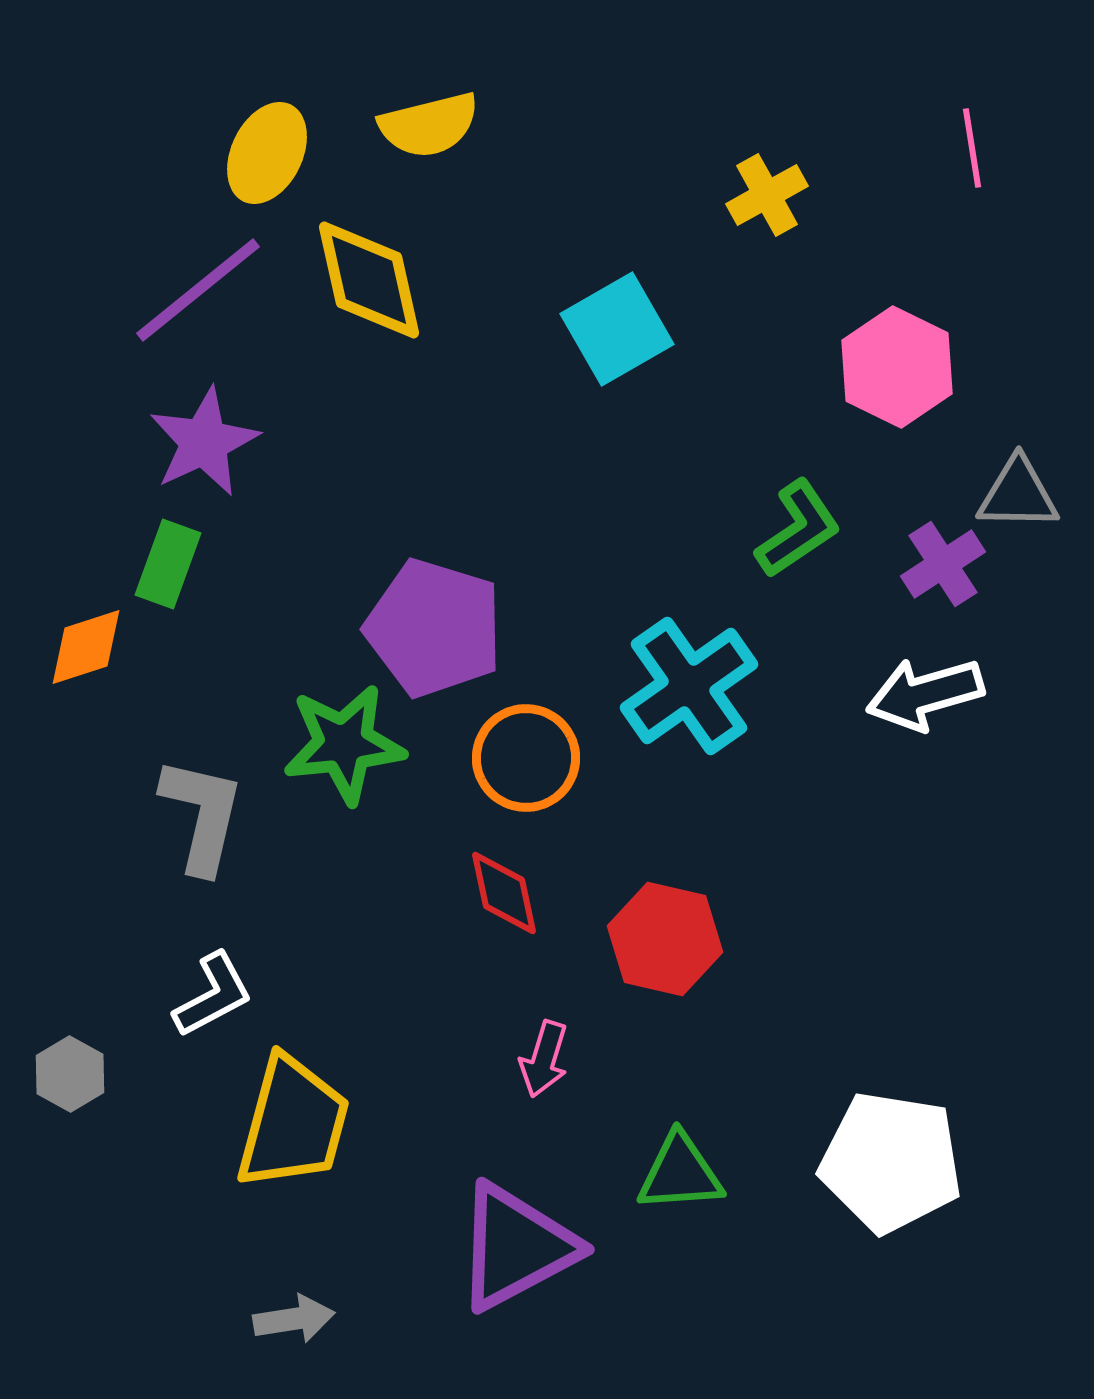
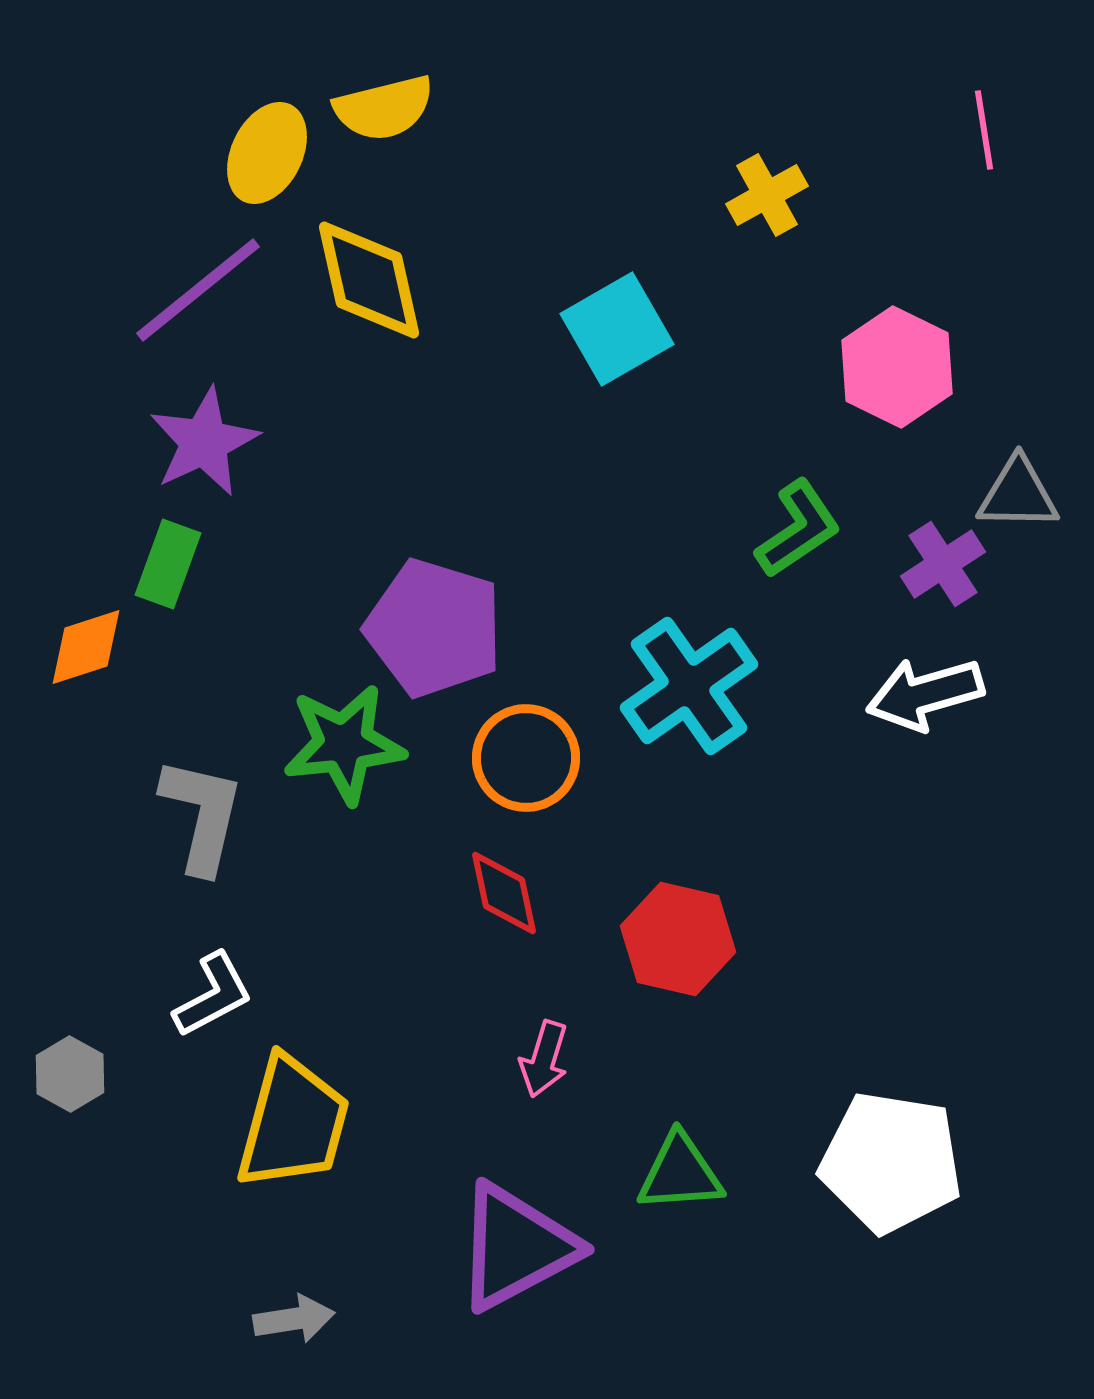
yellow semicircle: moved 45 px left, 17 px up
pink line: moved 12 px right, 18 px up
red hexagon: moved 13 px right
